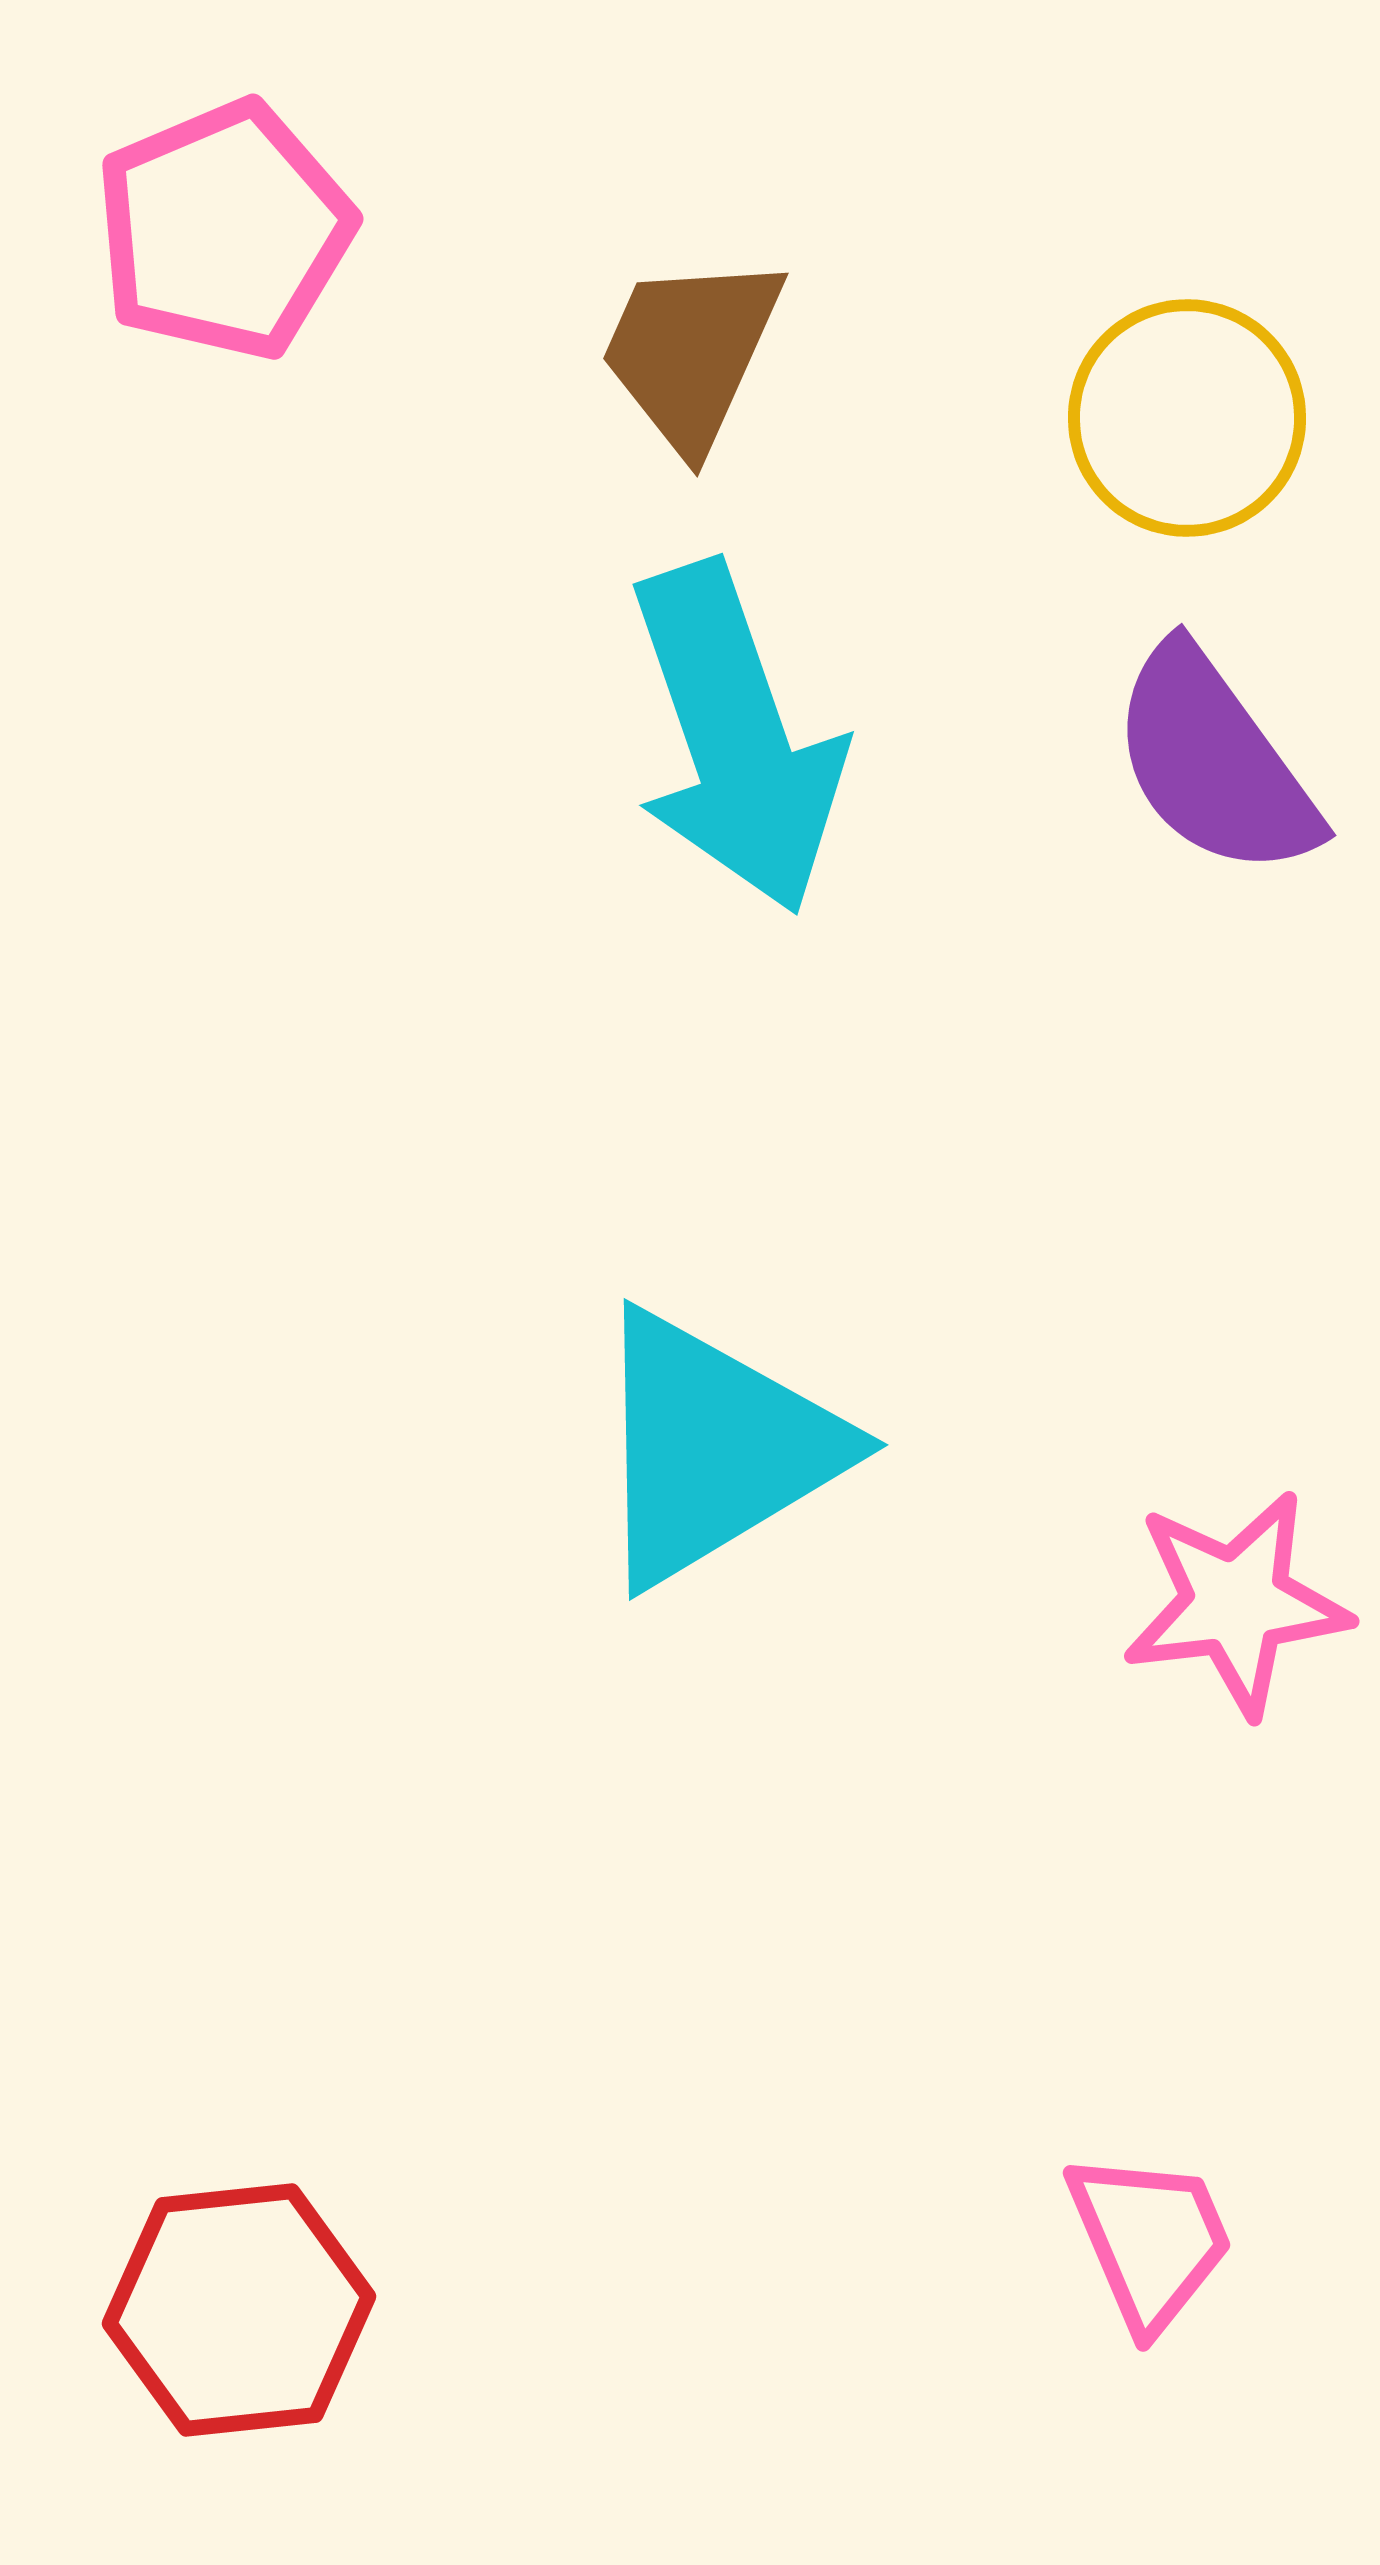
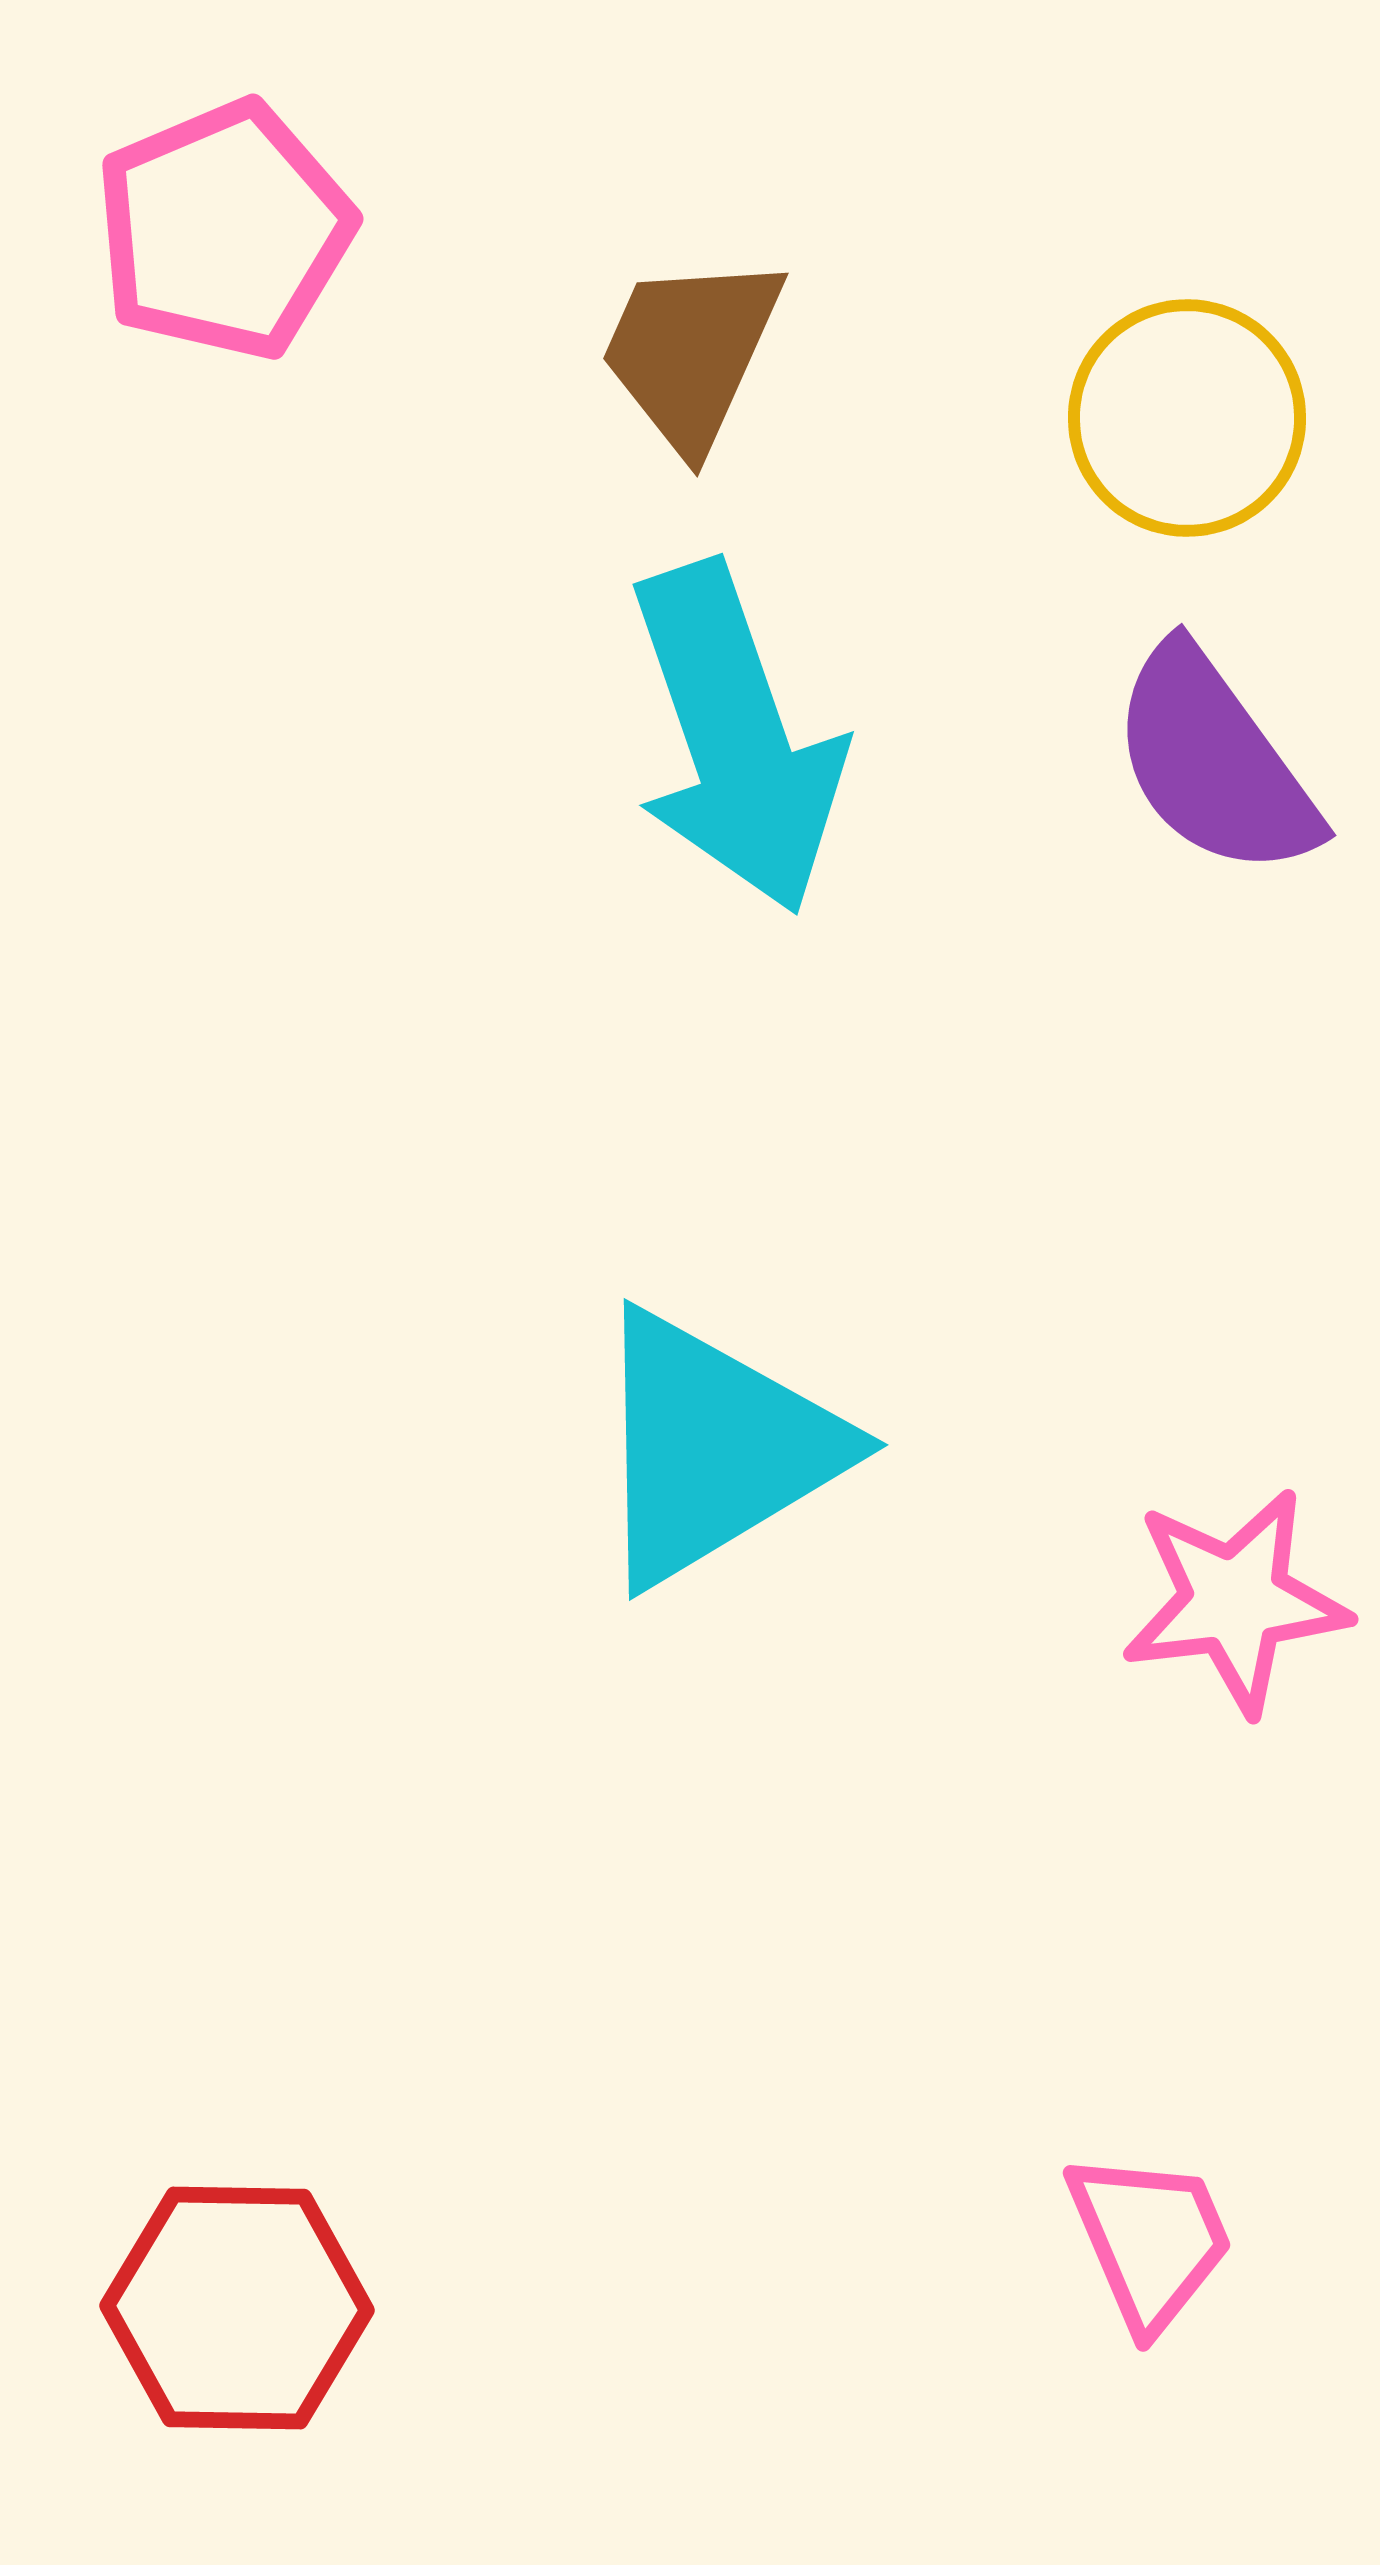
pink star: moved 1 px left, 2 px up
red hexagon: moved 2 px left, 2 px up; rotated 7 degrees clockwise
